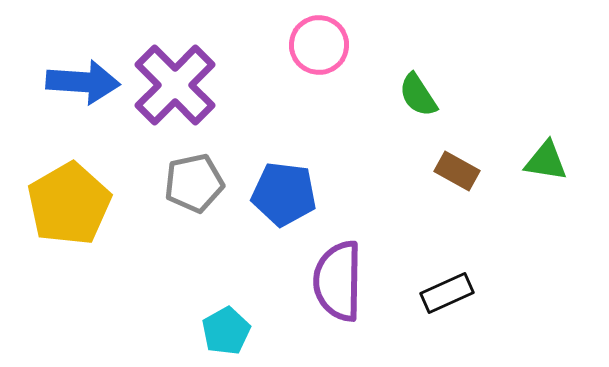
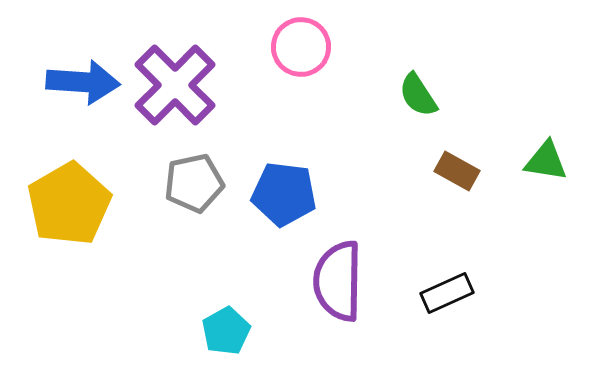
pink circle: moved 18 px left, 2 px down
